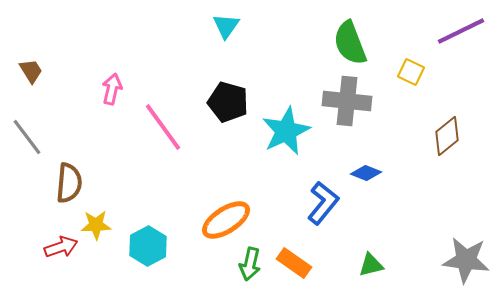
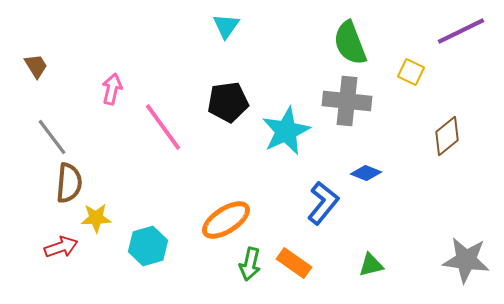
brown trapezoid: moved 5 px right, 5 px up
black pentagon: rotated 24 degrees counterclockwise
gray line: moved 25 px right
yellow star: moved 7 px up
cyan hexagon: rotated 12 degrees clockwise
